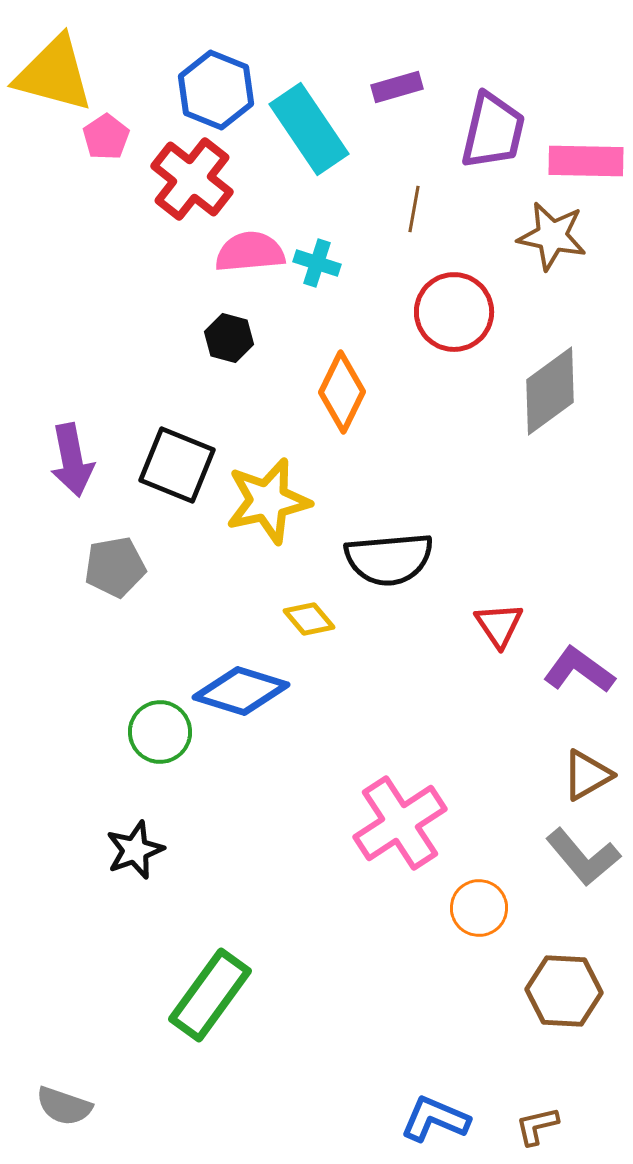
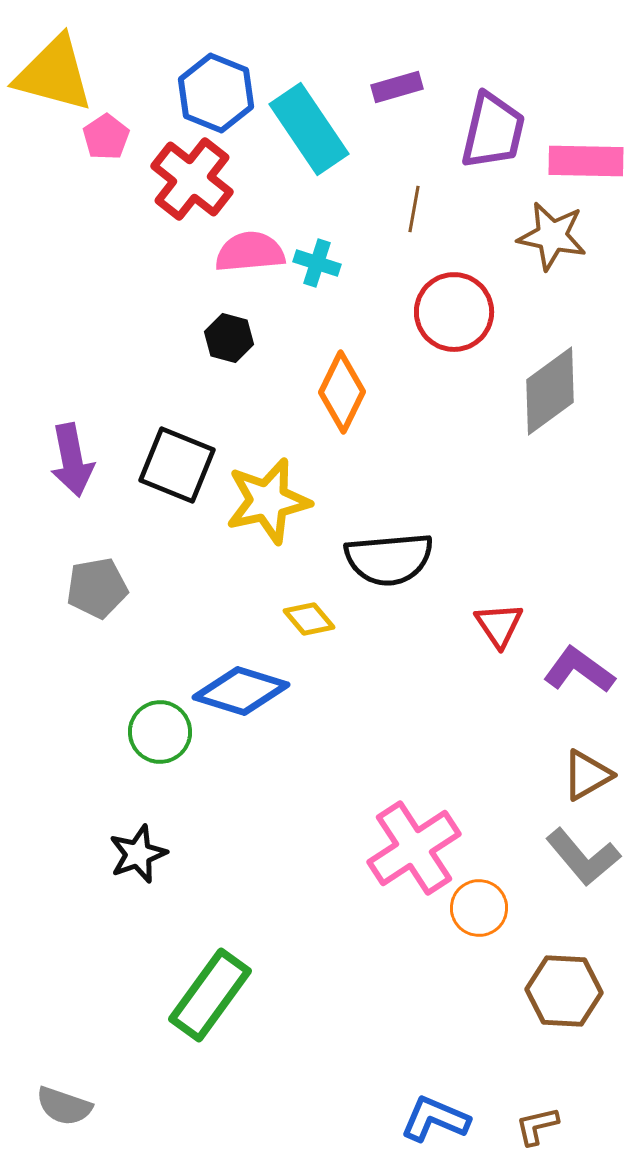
blue hexagon: moved 3 px down
gray pentagon: moved 18 px left, 21 px down
pink cross: moved 14 px right, 25 px down
black star: moved 3 px right, 4 px down
